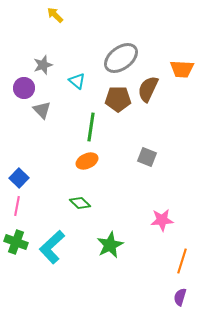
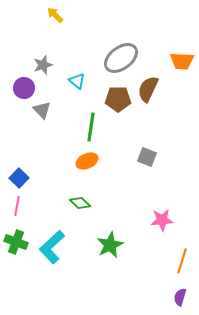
orange trapezoid: moved 8 px up
